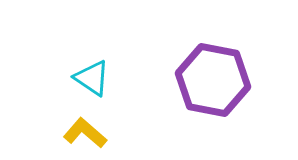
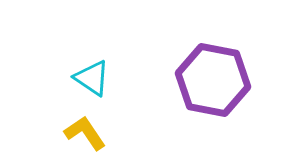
yellow L-shape: rotated 15 degrees clockwise
